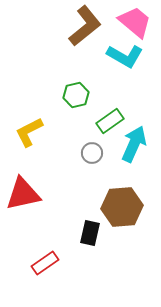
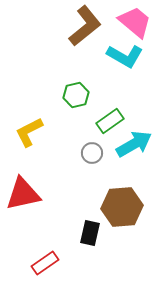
cyan arrow: rotated 36 degrees clockwise
